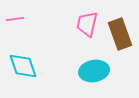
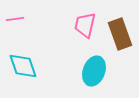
pink trapezoid: moved 2 px left, 1 px down
cyan ellipse: rotated 60 degrees counterclockwise
